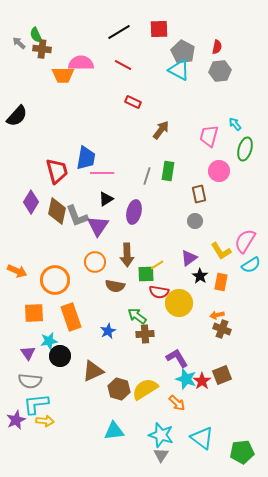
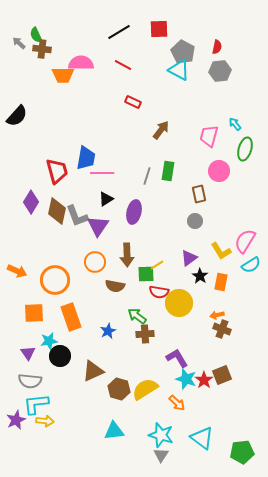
red star at (202, 381): moved 2 px right, 1 px up
